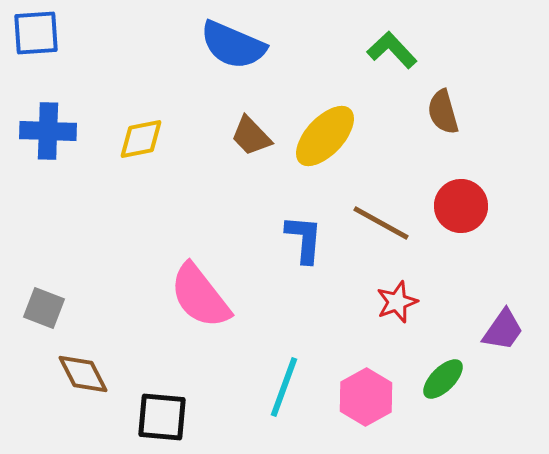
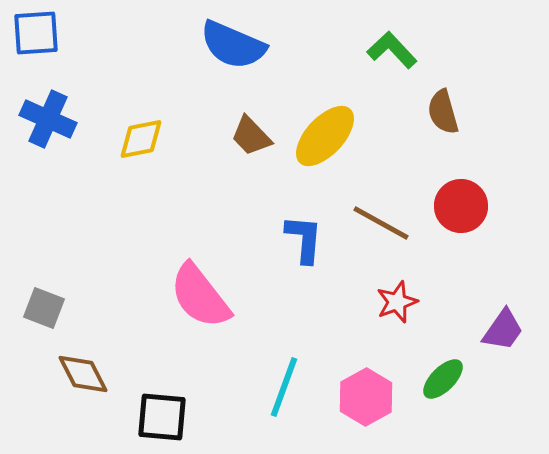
blue cross: moved 12 px up; rotated 22 degrees clockwise
